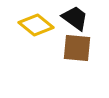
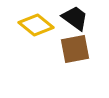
brown square: moved 2 px left, 1 px down; rotated 16 degrees counterclockwise
